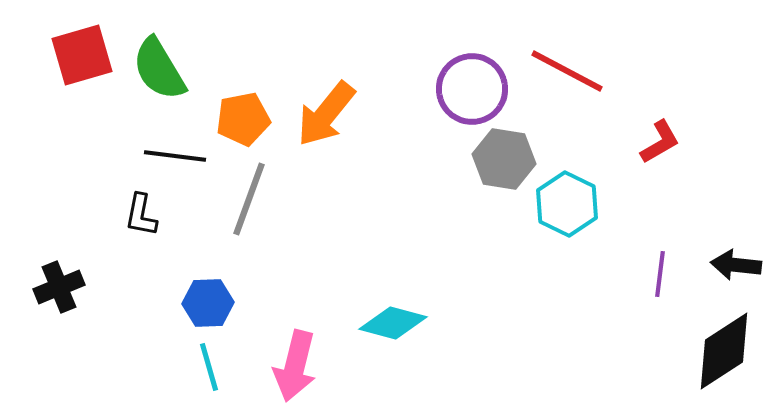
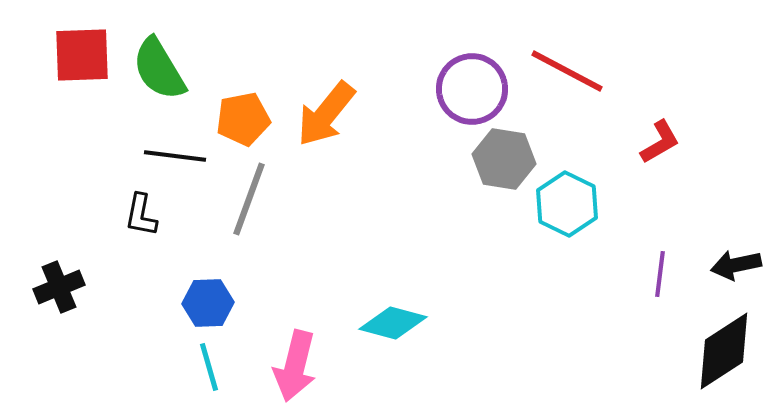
red square: rotated 14 degrees clockwise
black arrow: rotated 18 degrees counterclockwise
